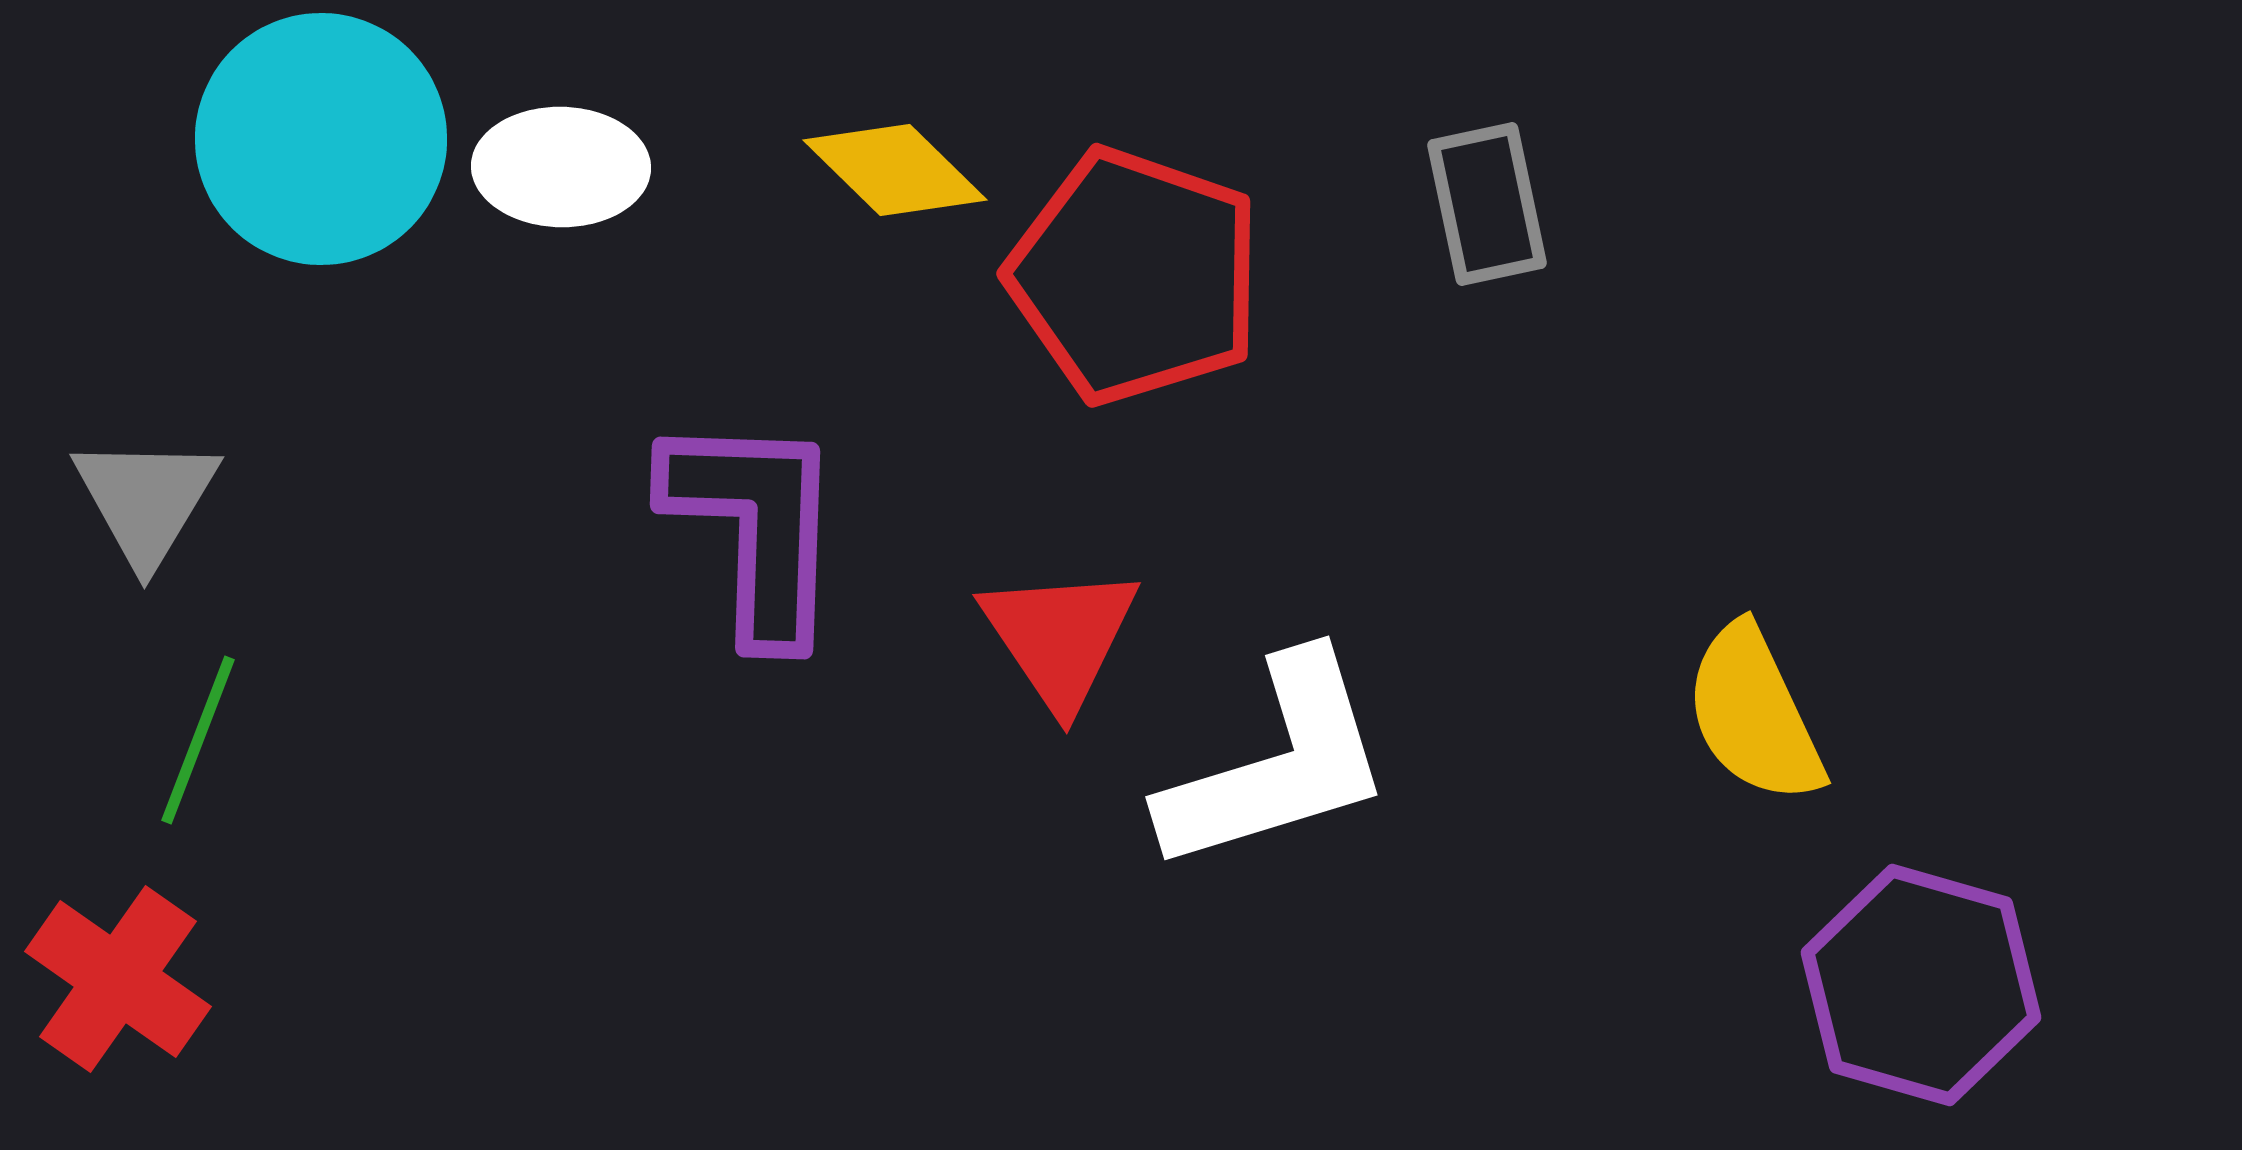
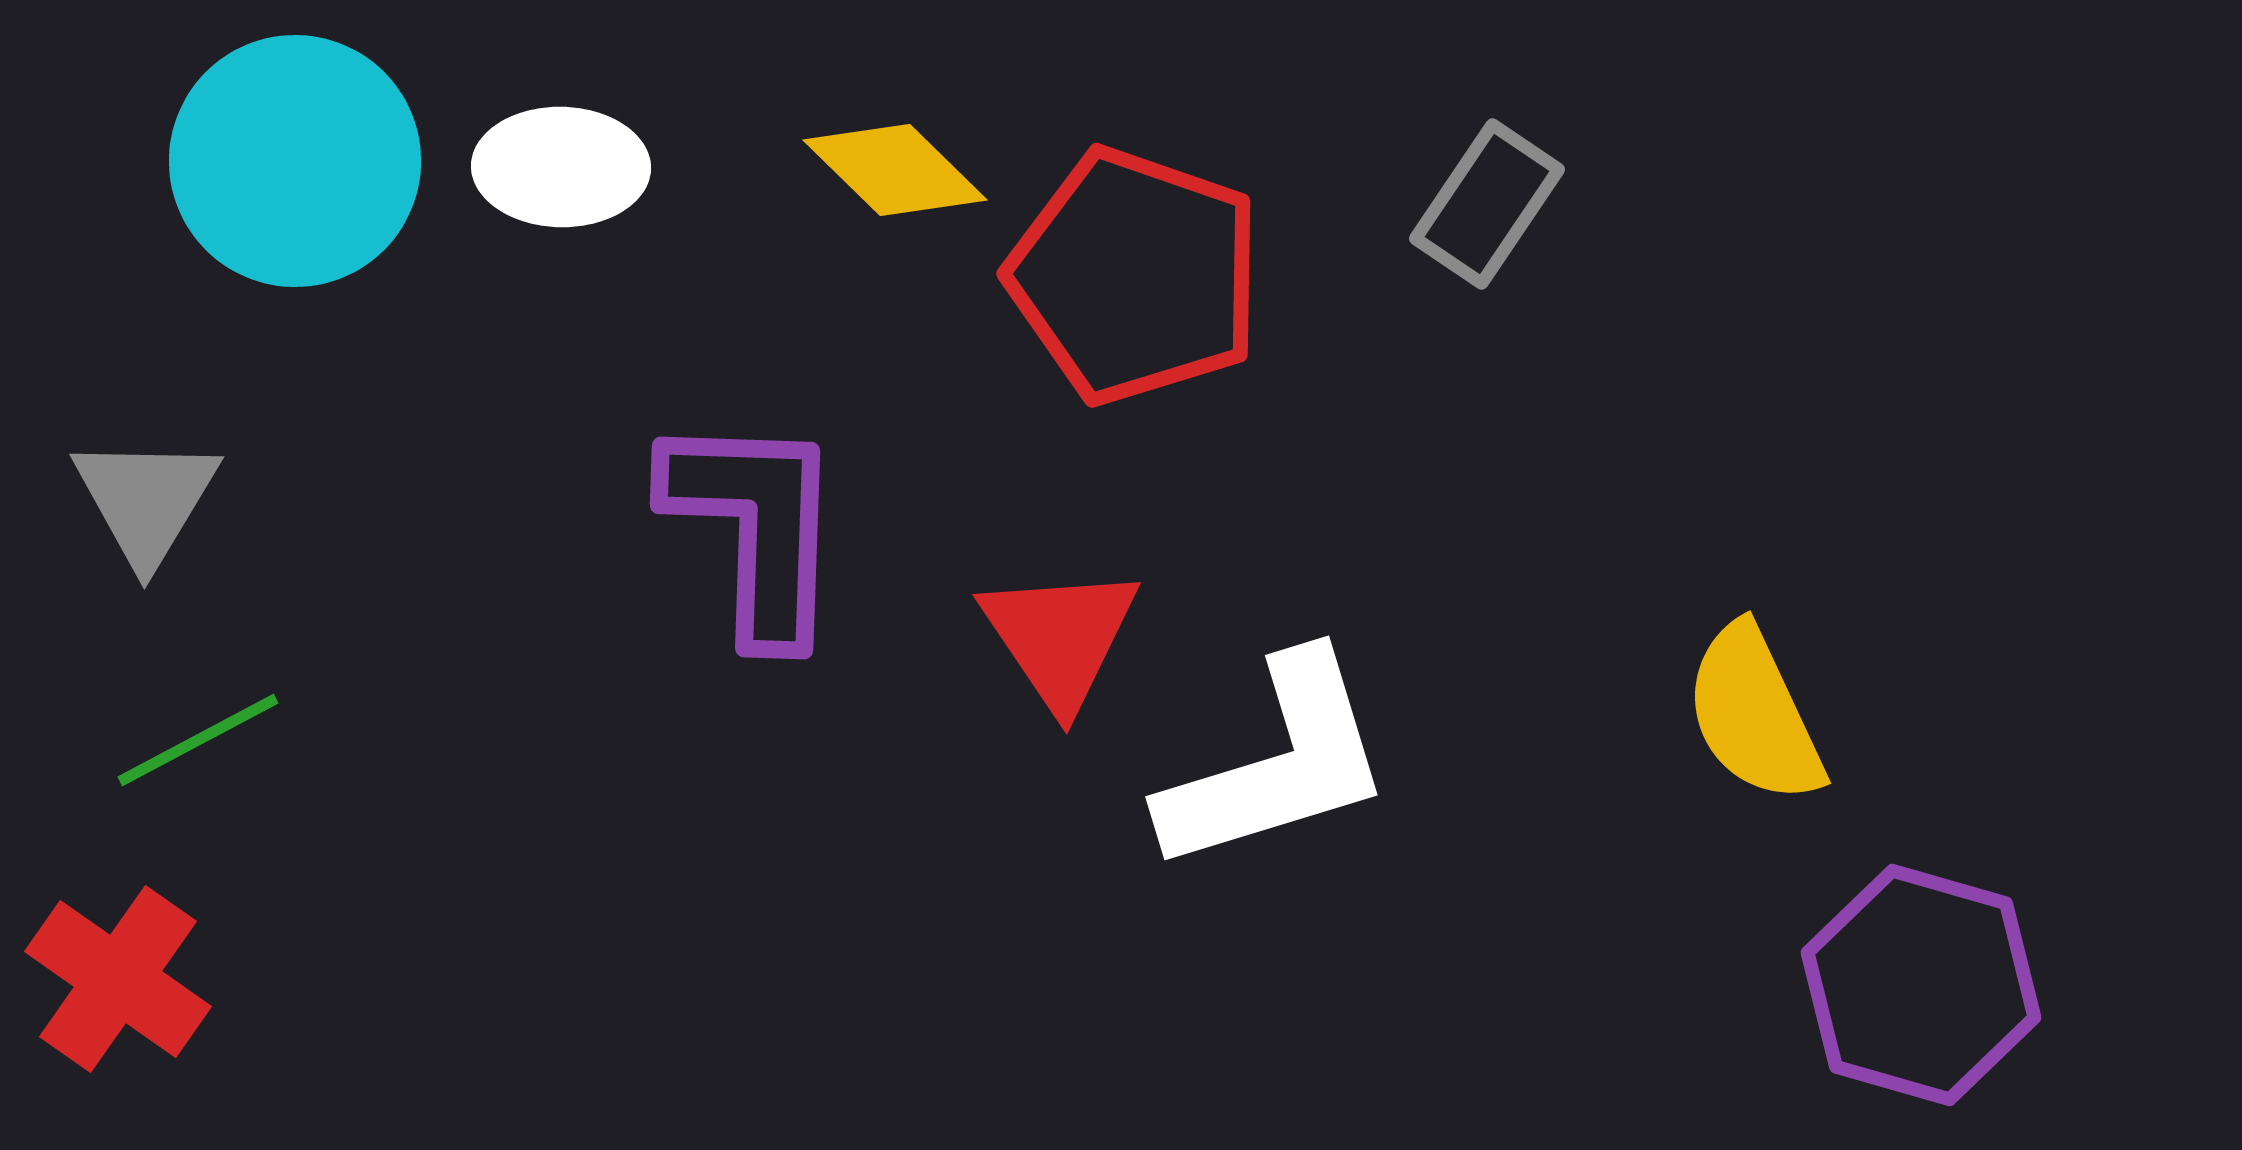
cyan circle: moved 26 px left, 22 px down
gray rectangle: rotated 46 degrees clockwise
green line: rotated 41 degrees clockwise
